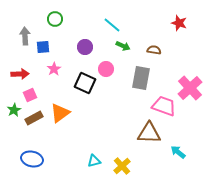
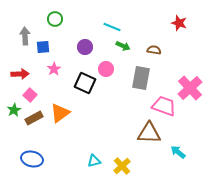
cyan line: moved 2 px down; rotated 18 degrees counterclockwise
pink square: rotated 24 degrees counterclockwise
